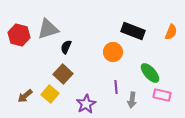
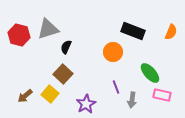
purple line: rotated 16 degrees counterclockwise
